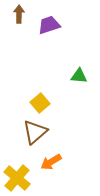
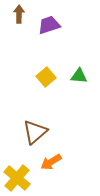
yellow square: moved 6 px right, 26 px up
